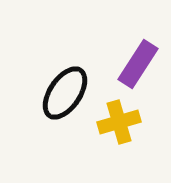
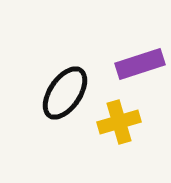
purple rectangle: moved 2 px right; rotated 39 degrees clockwise
